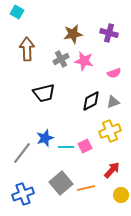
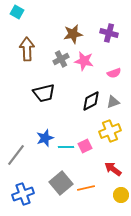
gray line: moved 6 px left, 2 px down
red arrow: moved 1 px right, 1 px up; rotated 96 degrees counterclockwise
